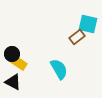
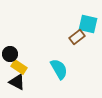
black circle: moved 2 px left
yellow rectangle: moved 4 px down
black triangle: moved 4 px right
